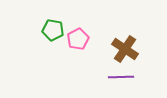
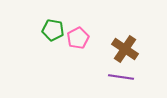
pink pentagon: moved 1 px up
purple line: rotated 10 degrees clockwise
